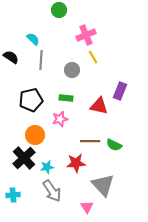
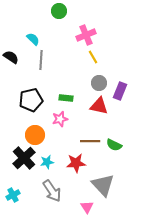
green circle: moved 1 px down
gray circle: moved 27 px right, 13 px down
cyan star: moved 5 px up
cyan cross: rotated 24 degrees counterclockwise
